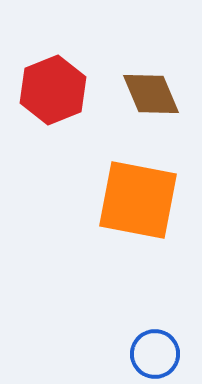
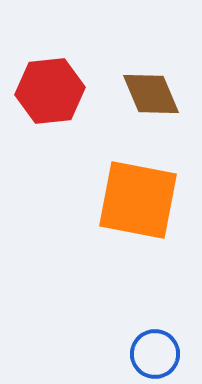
red hexagon: moved 3 px left, 1 px down; rotated 16 degrees clockwise
